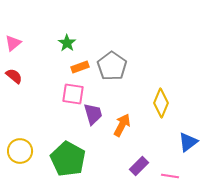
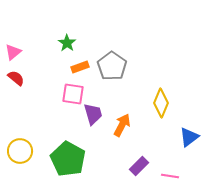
pink triangle: moved 9 px down
red semicircle: moved 2 px right, 2 px down
blue triangle: moved 1 px right, 5 px up
